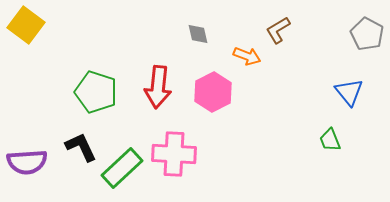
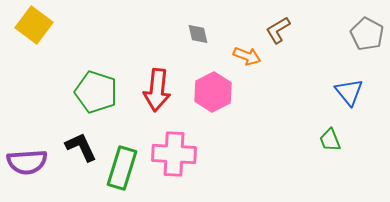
yellow square: moved 8 px right
red arrow: moved 1 px left, 3 px down
green rectangle: rotated 30 degrees counterclockwise
